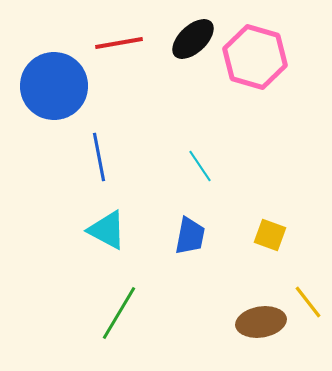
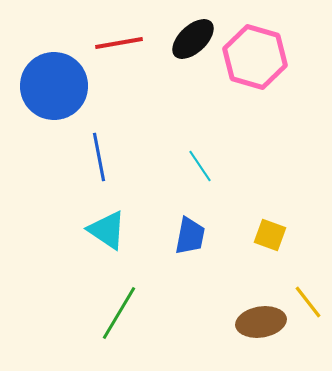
cyan triangle: rotated 6 degrees clockwise
